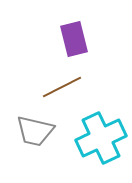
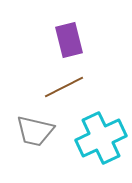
purple rectangle: moved 5 px left, 1 px down
brown line: moved 2 px right
